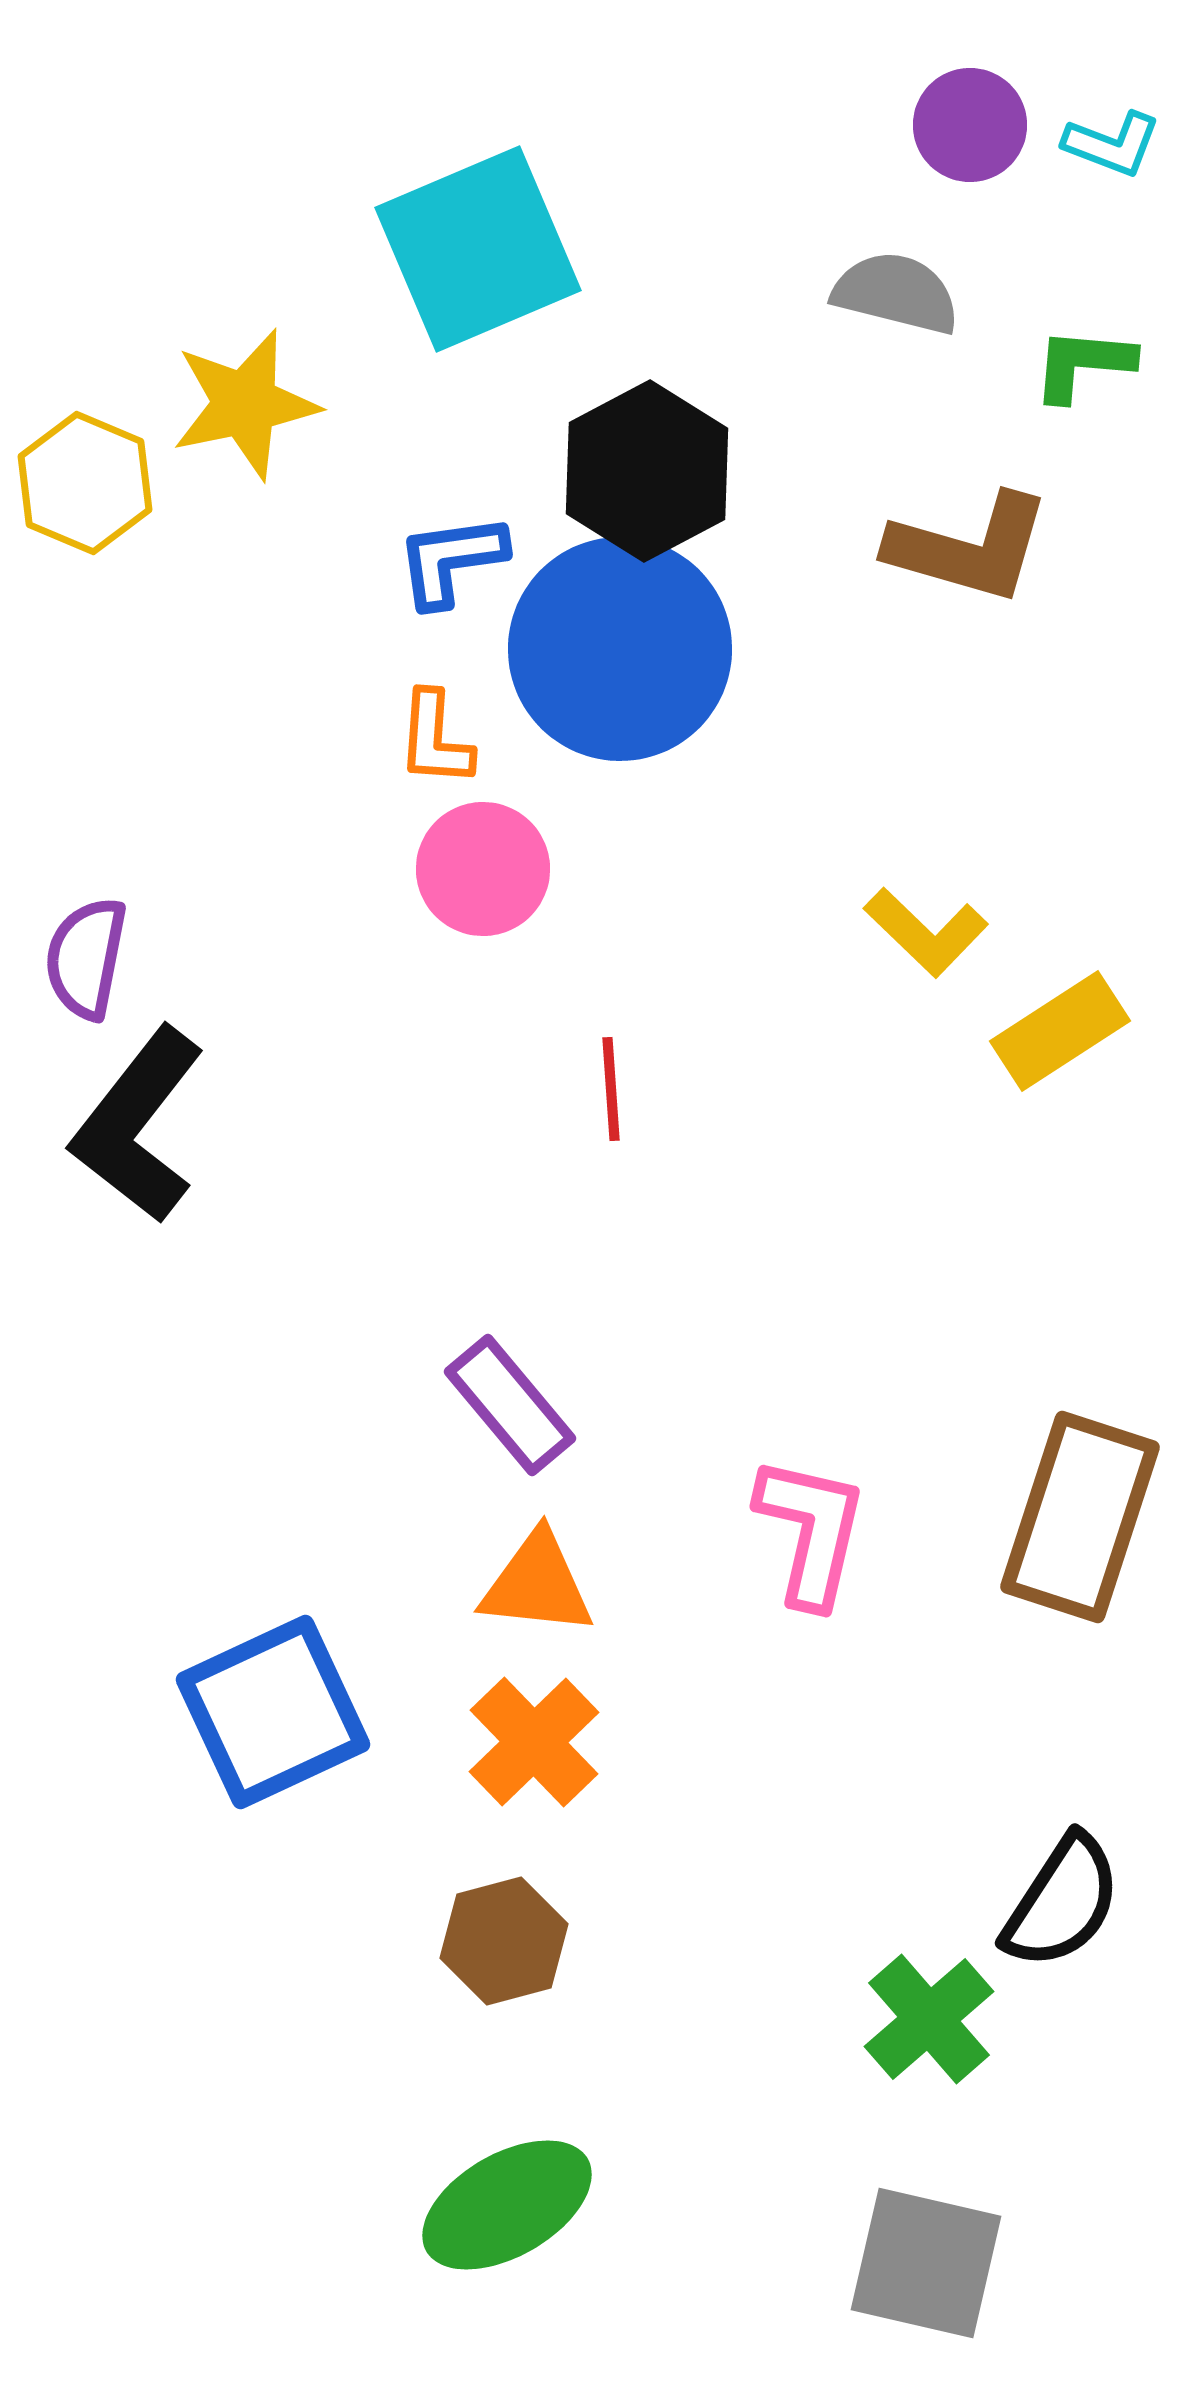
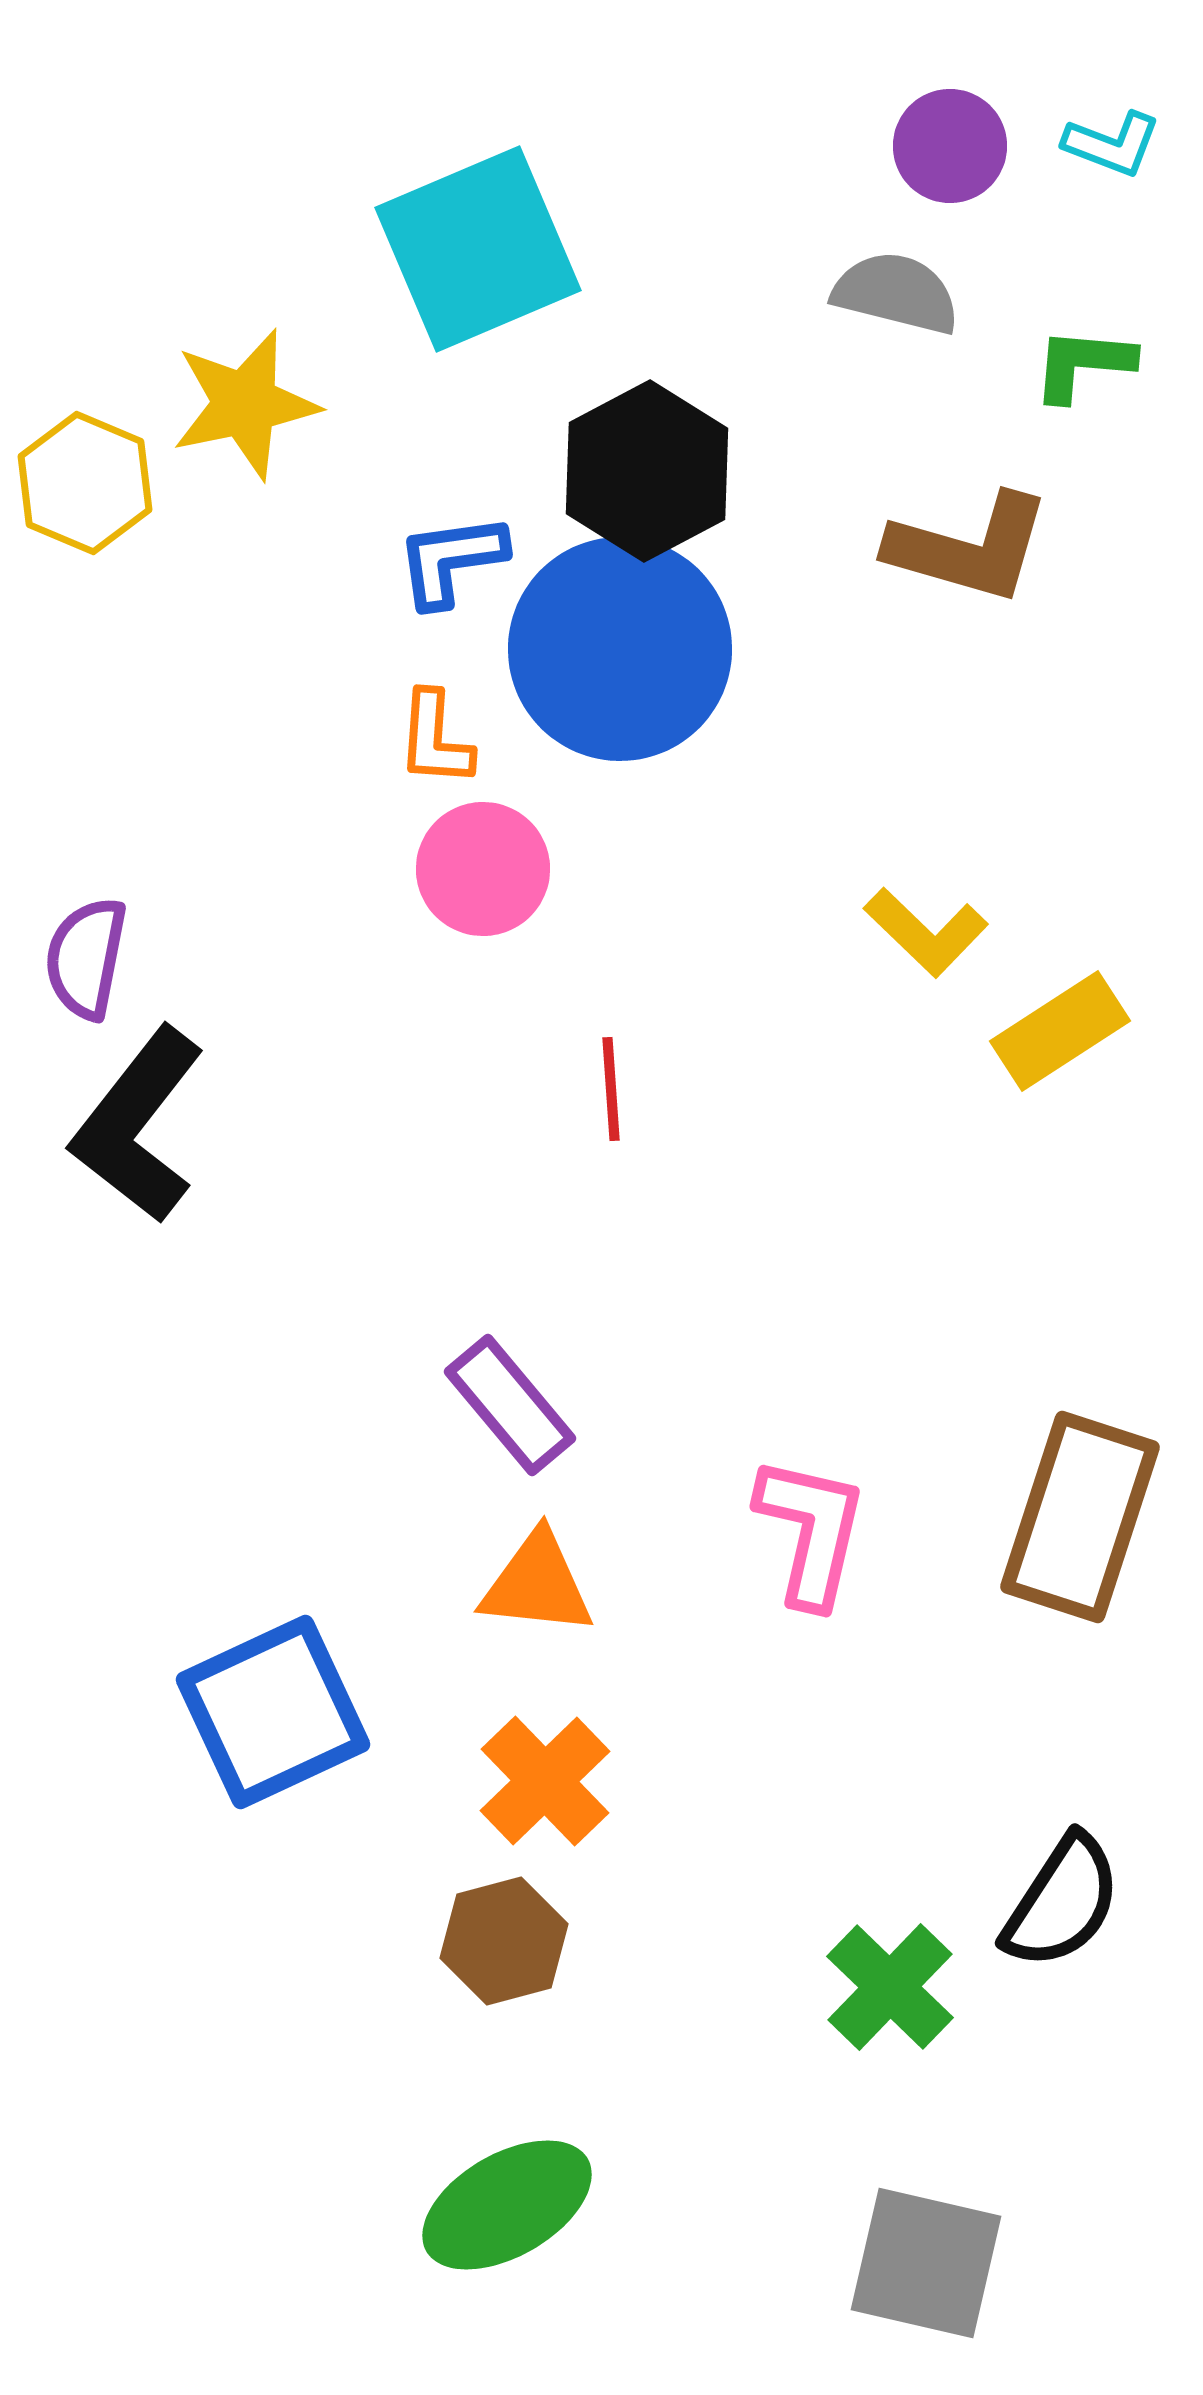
purple circle: moved 20 px left, 21 px down
orange cross: moved 11 px right, 39 px down
green cross: moved 39 px left, 32 px up; rotated 5 degrees counterclockwise
